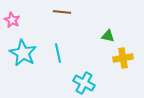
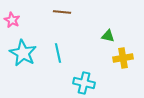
cyan cross: rotated 15 degrees counterclockwise
